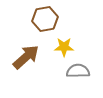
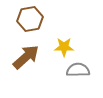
brown hexagon: moved 15 px left
gray semicircle: moved 1 px up
